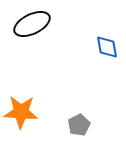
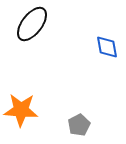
black ellipse: rotated 27 degrees counterclockwise
orange star: moved 2 px up
